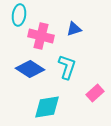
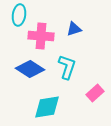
pink cross: rotated 10 degrees counterclockwise
